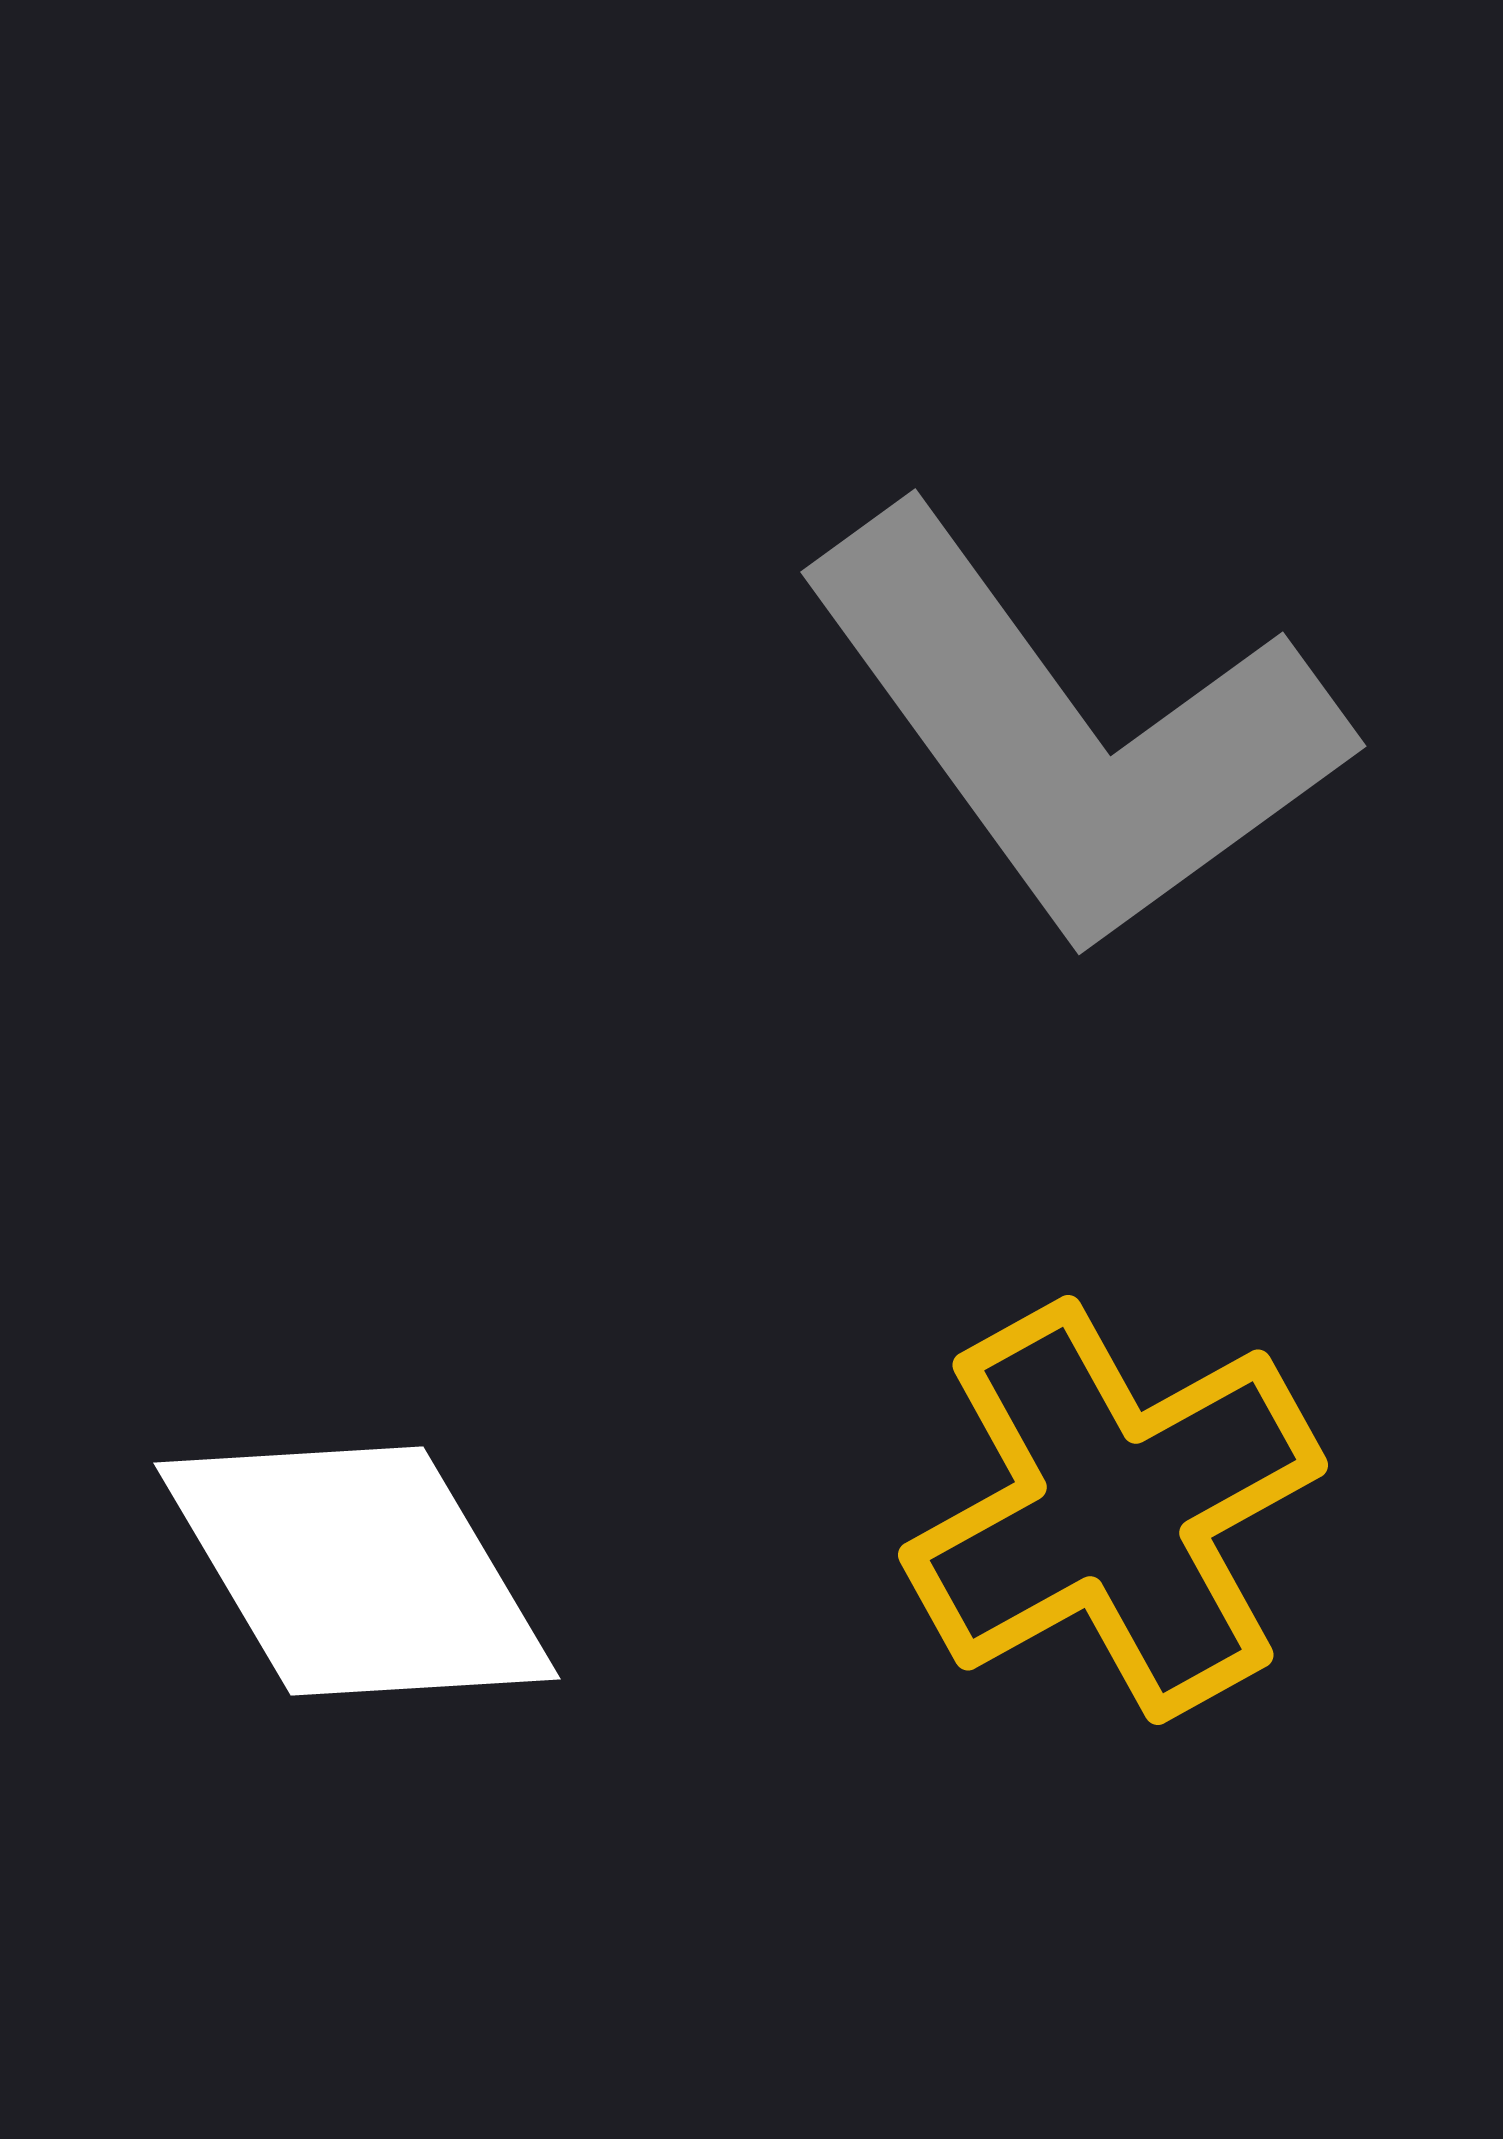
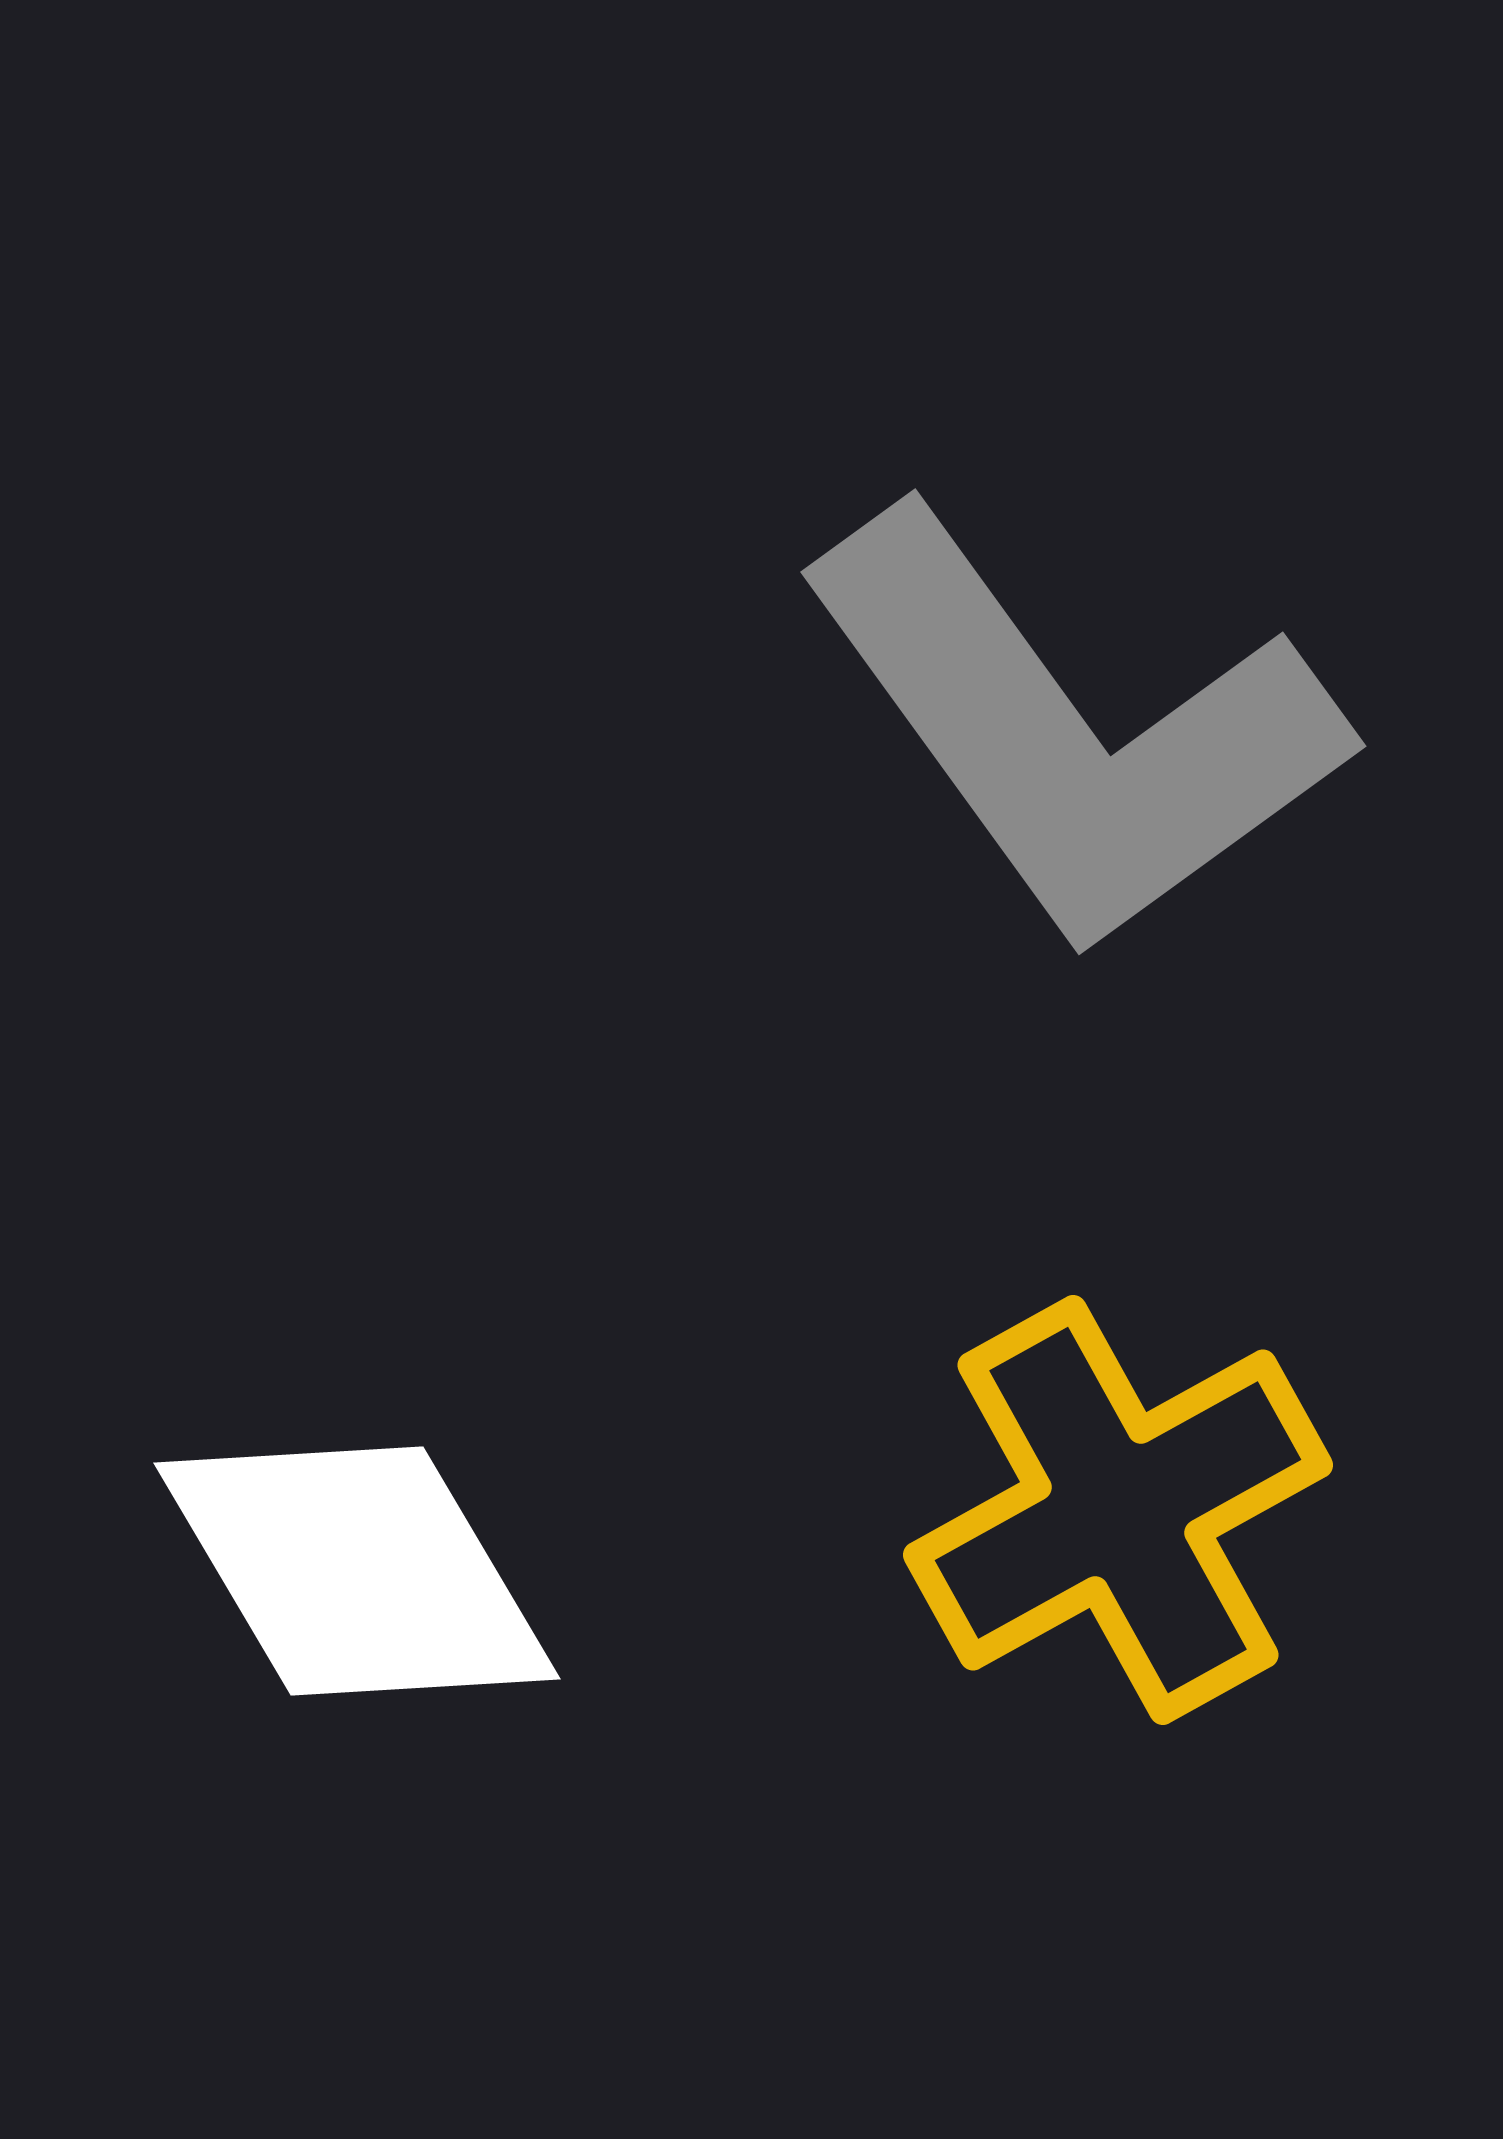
yellow cross: moved 5 px right
